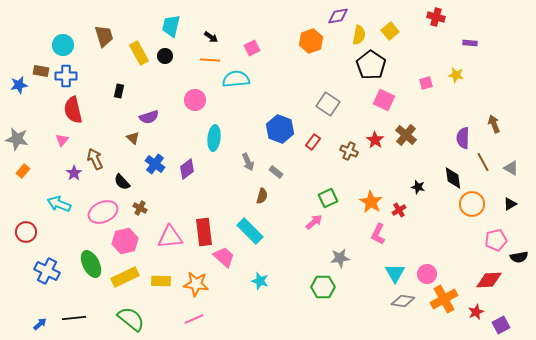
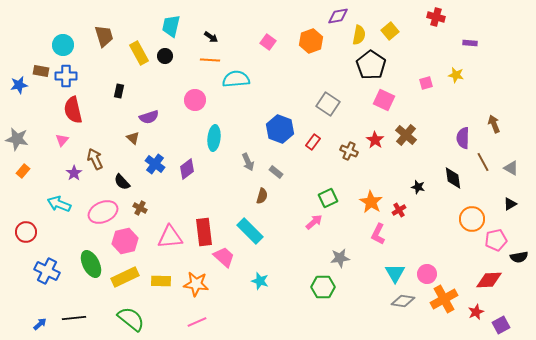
pink square at (252, 48): moved 16 px right, 6 px up; rotated 28 degrees counterclockwise
orange circle at (472, 204): moved 15 px down
pink line at (194, 319): moved 3 px right, 3 px down
